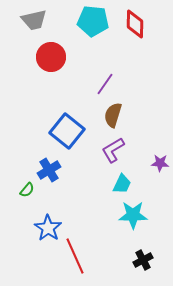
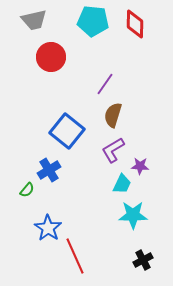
purple star: moved 20 px left, 3 px down
